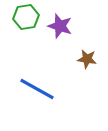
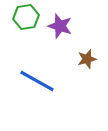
brown star: rotated 24 degrees counterclockwise
blue line: moved 8 px up
